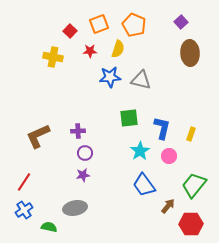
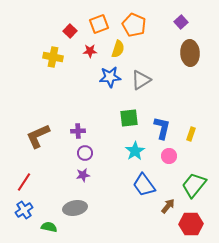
gray triangle: rotated 45 degrees counterclockwise
cyan star: moved 5 px left
